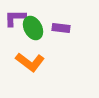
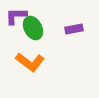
purple L-shape: moved 1 px right, 2 px up
purple rectangle: moved 13 px right, 1 px down; rotated 18 degrees counterclockwise
